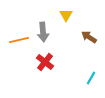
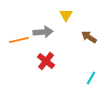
gray arrow: rotated 90 degrees counterclockwise
red cross: moved 1 px right, 1 px up
